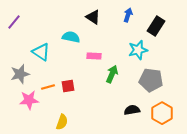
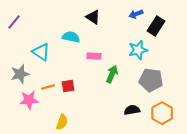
blue arrow: moved 8 px right, 1 px up; rotated 128 degrees counterclockwise
